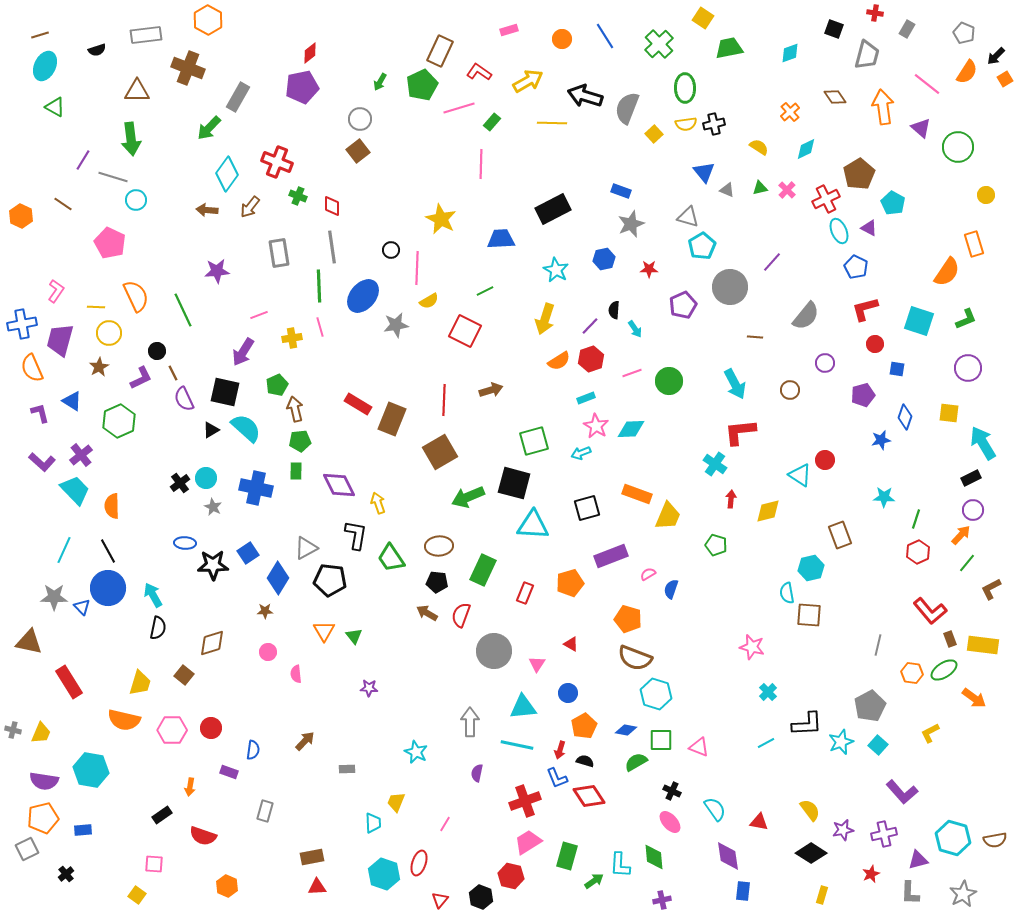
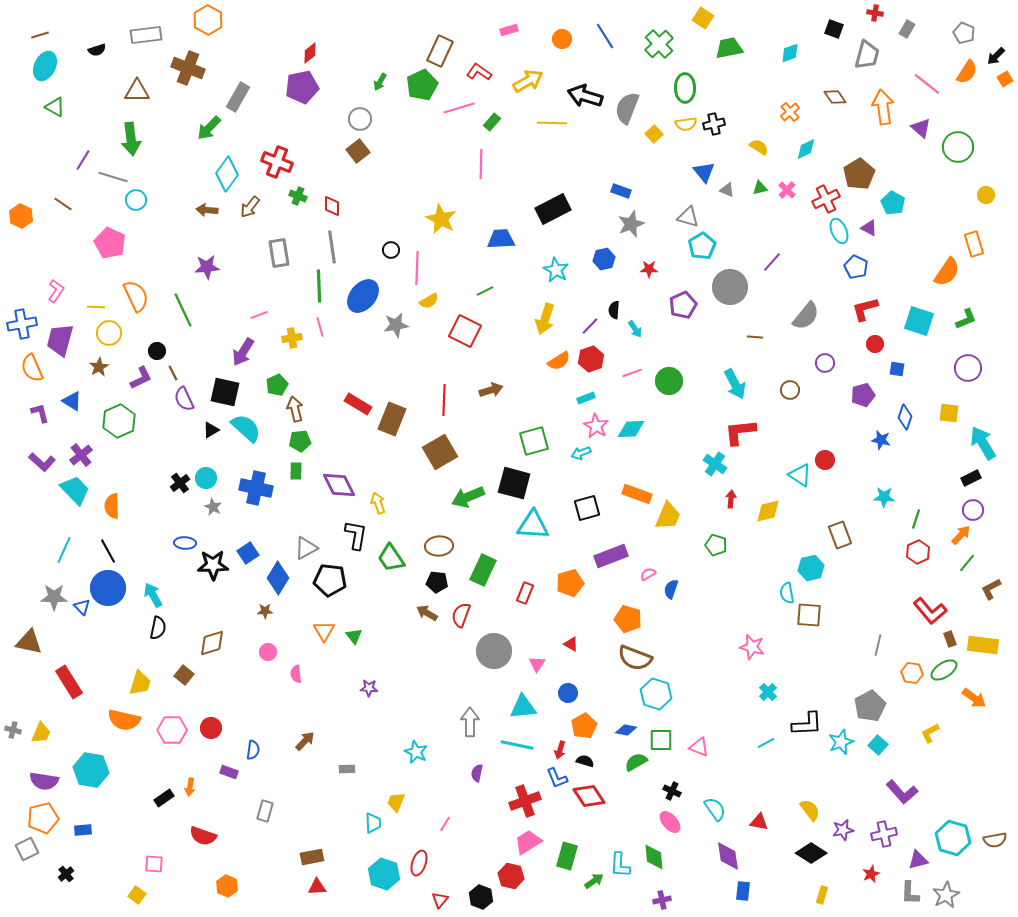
purple star at (217, 271): moved 10 px left, 4 px up
blue star at (881, 440): rotated 24 degrees clockwise
black rectangle at (162, 815): moved 2 px right, 17 px up
gray star at (963, 894): moved 17 px left, 1 px down
